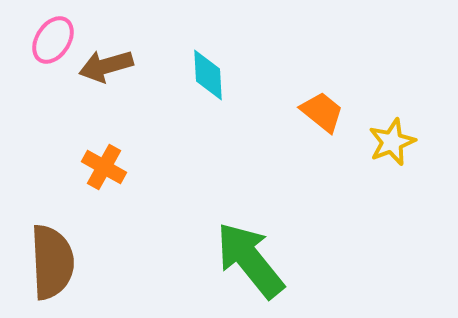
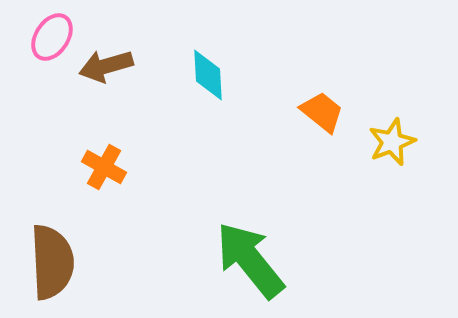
pink ellipse: moved 1 px left, 3 px up
